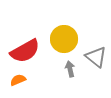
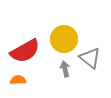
gray triangle: moved 6 px left, 1 px down
gray arrow: moved 5 px left
orange semicircle: rotated 21 degrees clockwise
